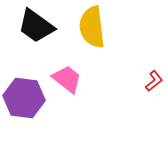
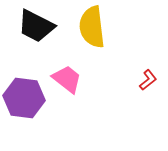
black trapezoid: rotated 9 degrees counterclockwise
red L-shape: moved 6 px left, 1 px up
